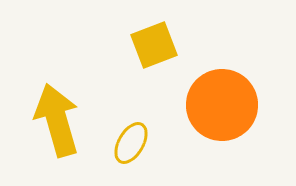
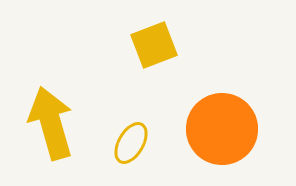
orange circle: moved 24 px down
yellow arrow: moved 6 px left, 3 px down
